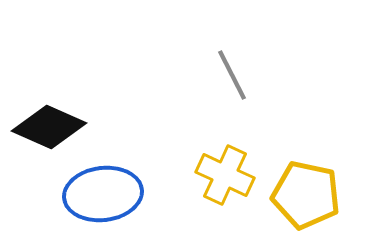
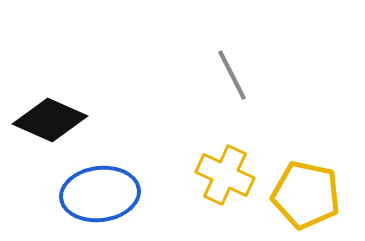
black diamond: moved 1 px right, 7 px up
blue ellipse: moved 3 px left
